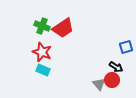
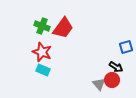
red trapezoid: rotated 20 degrees counterclockwise
